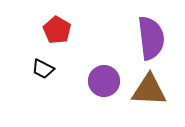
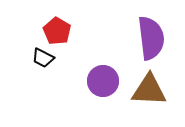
red pentagon: moved 1 px down
black trapezoid: moved 11 px up
purple circle: moved 1 px left
